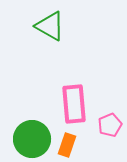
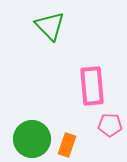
green triangle: rotated 16 degrees clockwise
pink rectangle: moved 18 px right, 18 px up
pink pentagon: rotated 25 degrees clockwise
